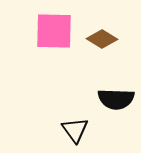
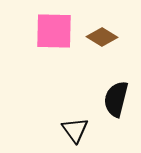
brown diamond: moved 2 px up
black semicircle: rotated 102 degrees clockwise
